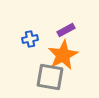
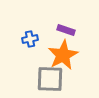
purple rectangle: rotated 48 degrees clockwise
gray square: moved 2 px down; rotated 8 degrees counterclockwise
